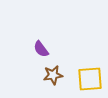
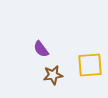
yellow square: moved 14 px up
